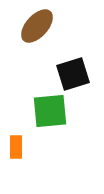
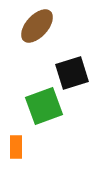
black square: moved 1 px left, 1 px up
green square: moved 6 px left, 5 px up; rotated 15 degrees counterclockwise
